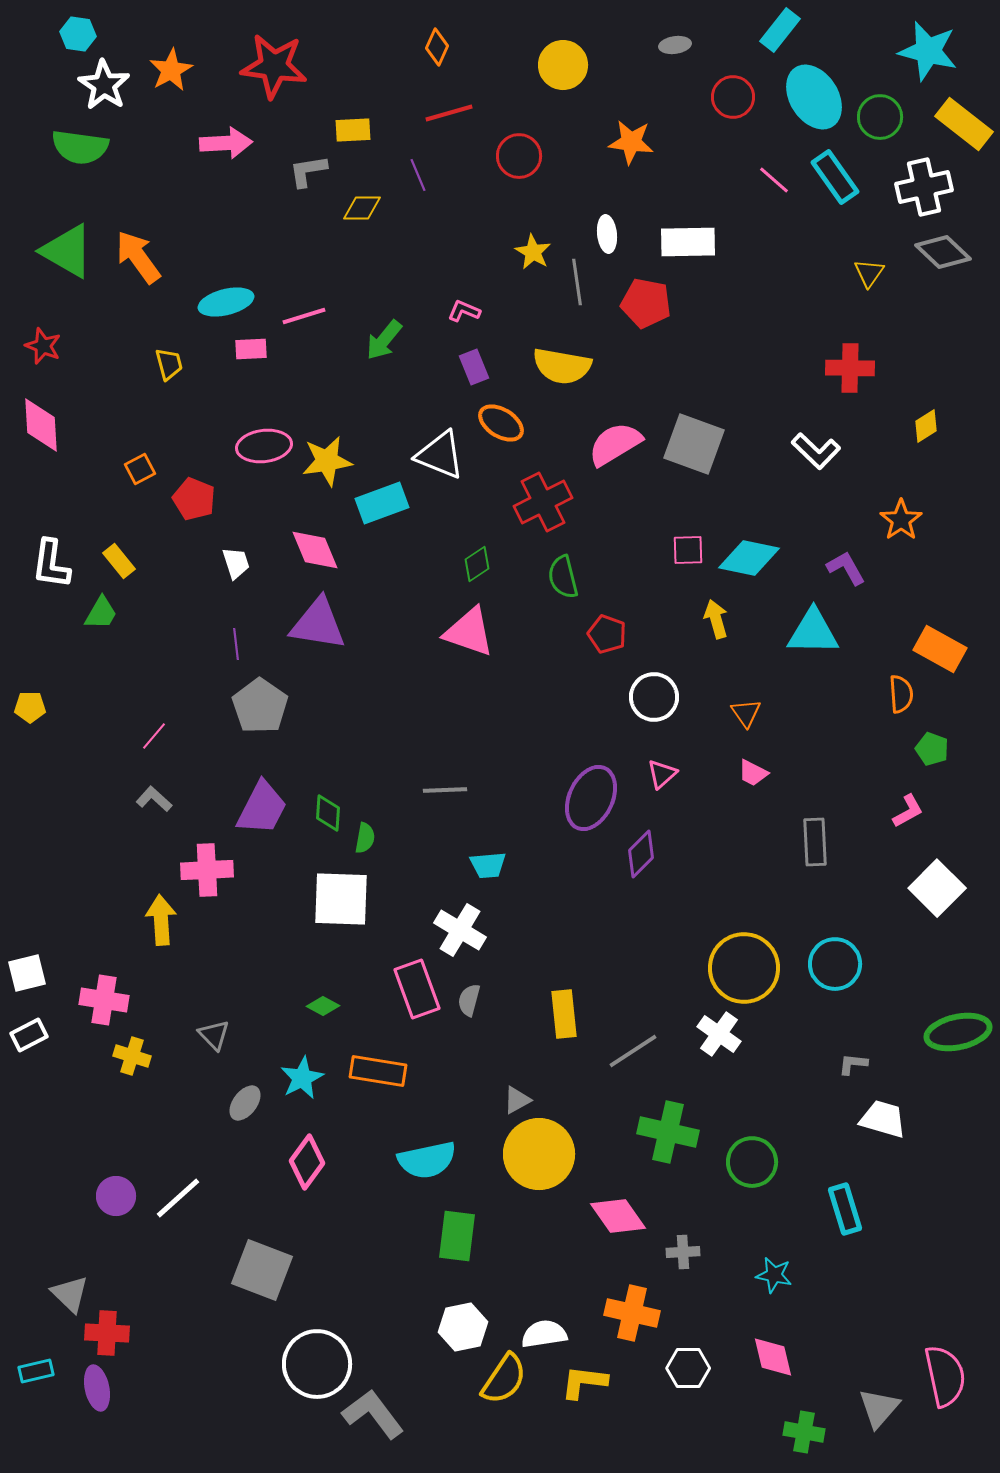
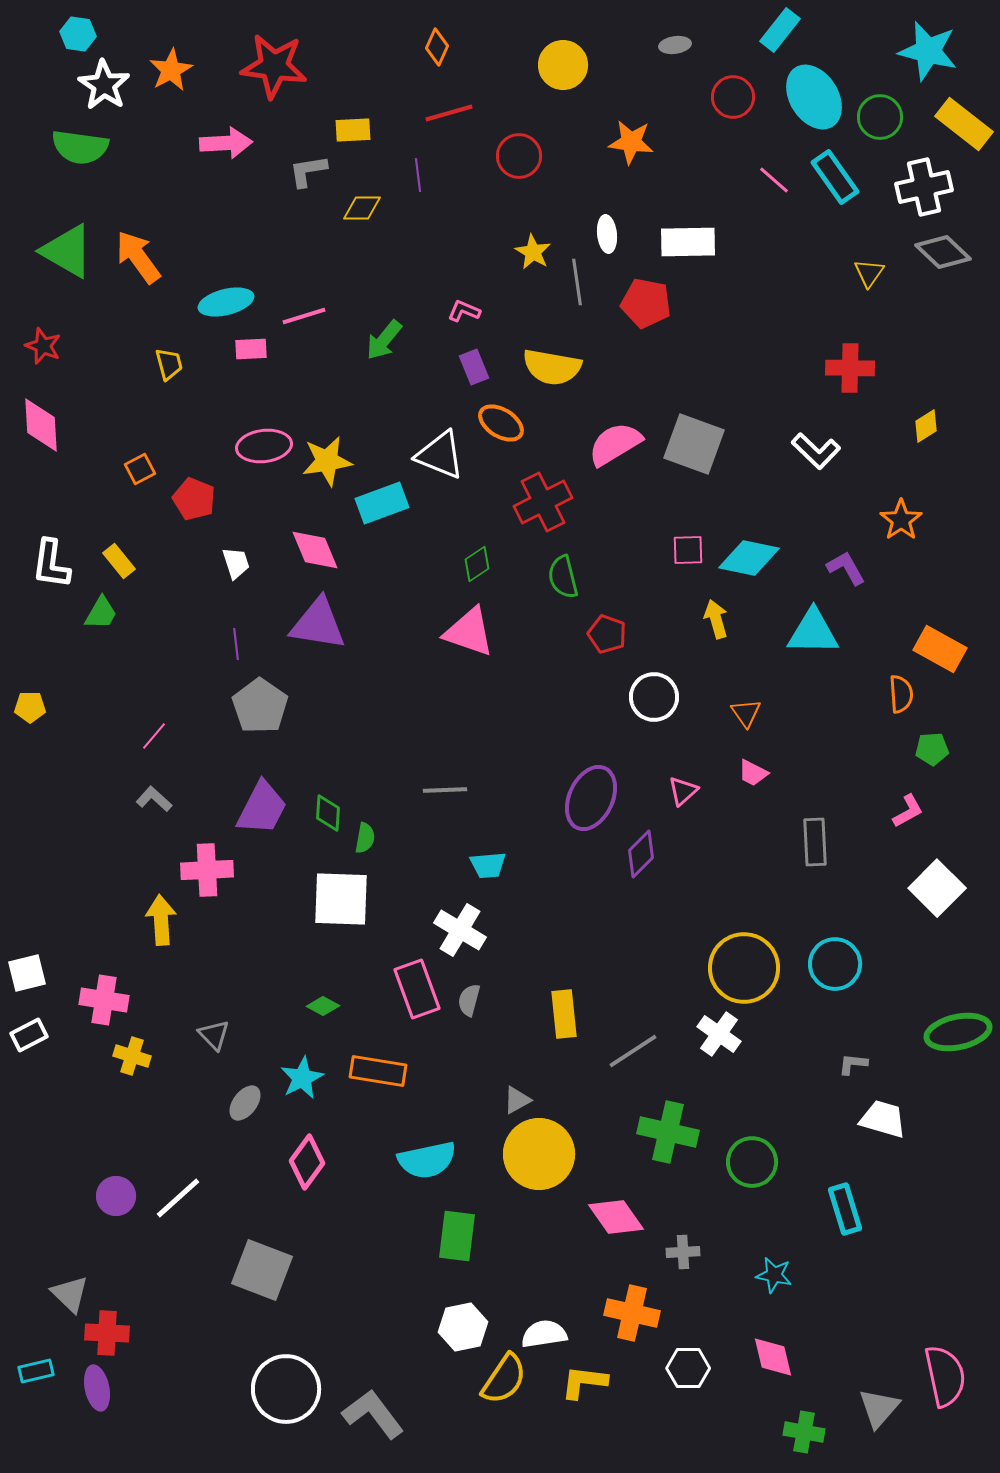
purple line at (418, 175): rotated 16 degrees clockwise
yellow semicircle at (562, 366): moved 10 px left, 1 px down
green pentagon at (932, 749): rotated 24 degrees counterclockwise
pink triangle at (662, 774): moved 21 px right, 17 px down
pink diamond at (618, 1216): moved 2 px left, 1 px down
white circle at (317, 1364): moved 31 px left, 25 px down
